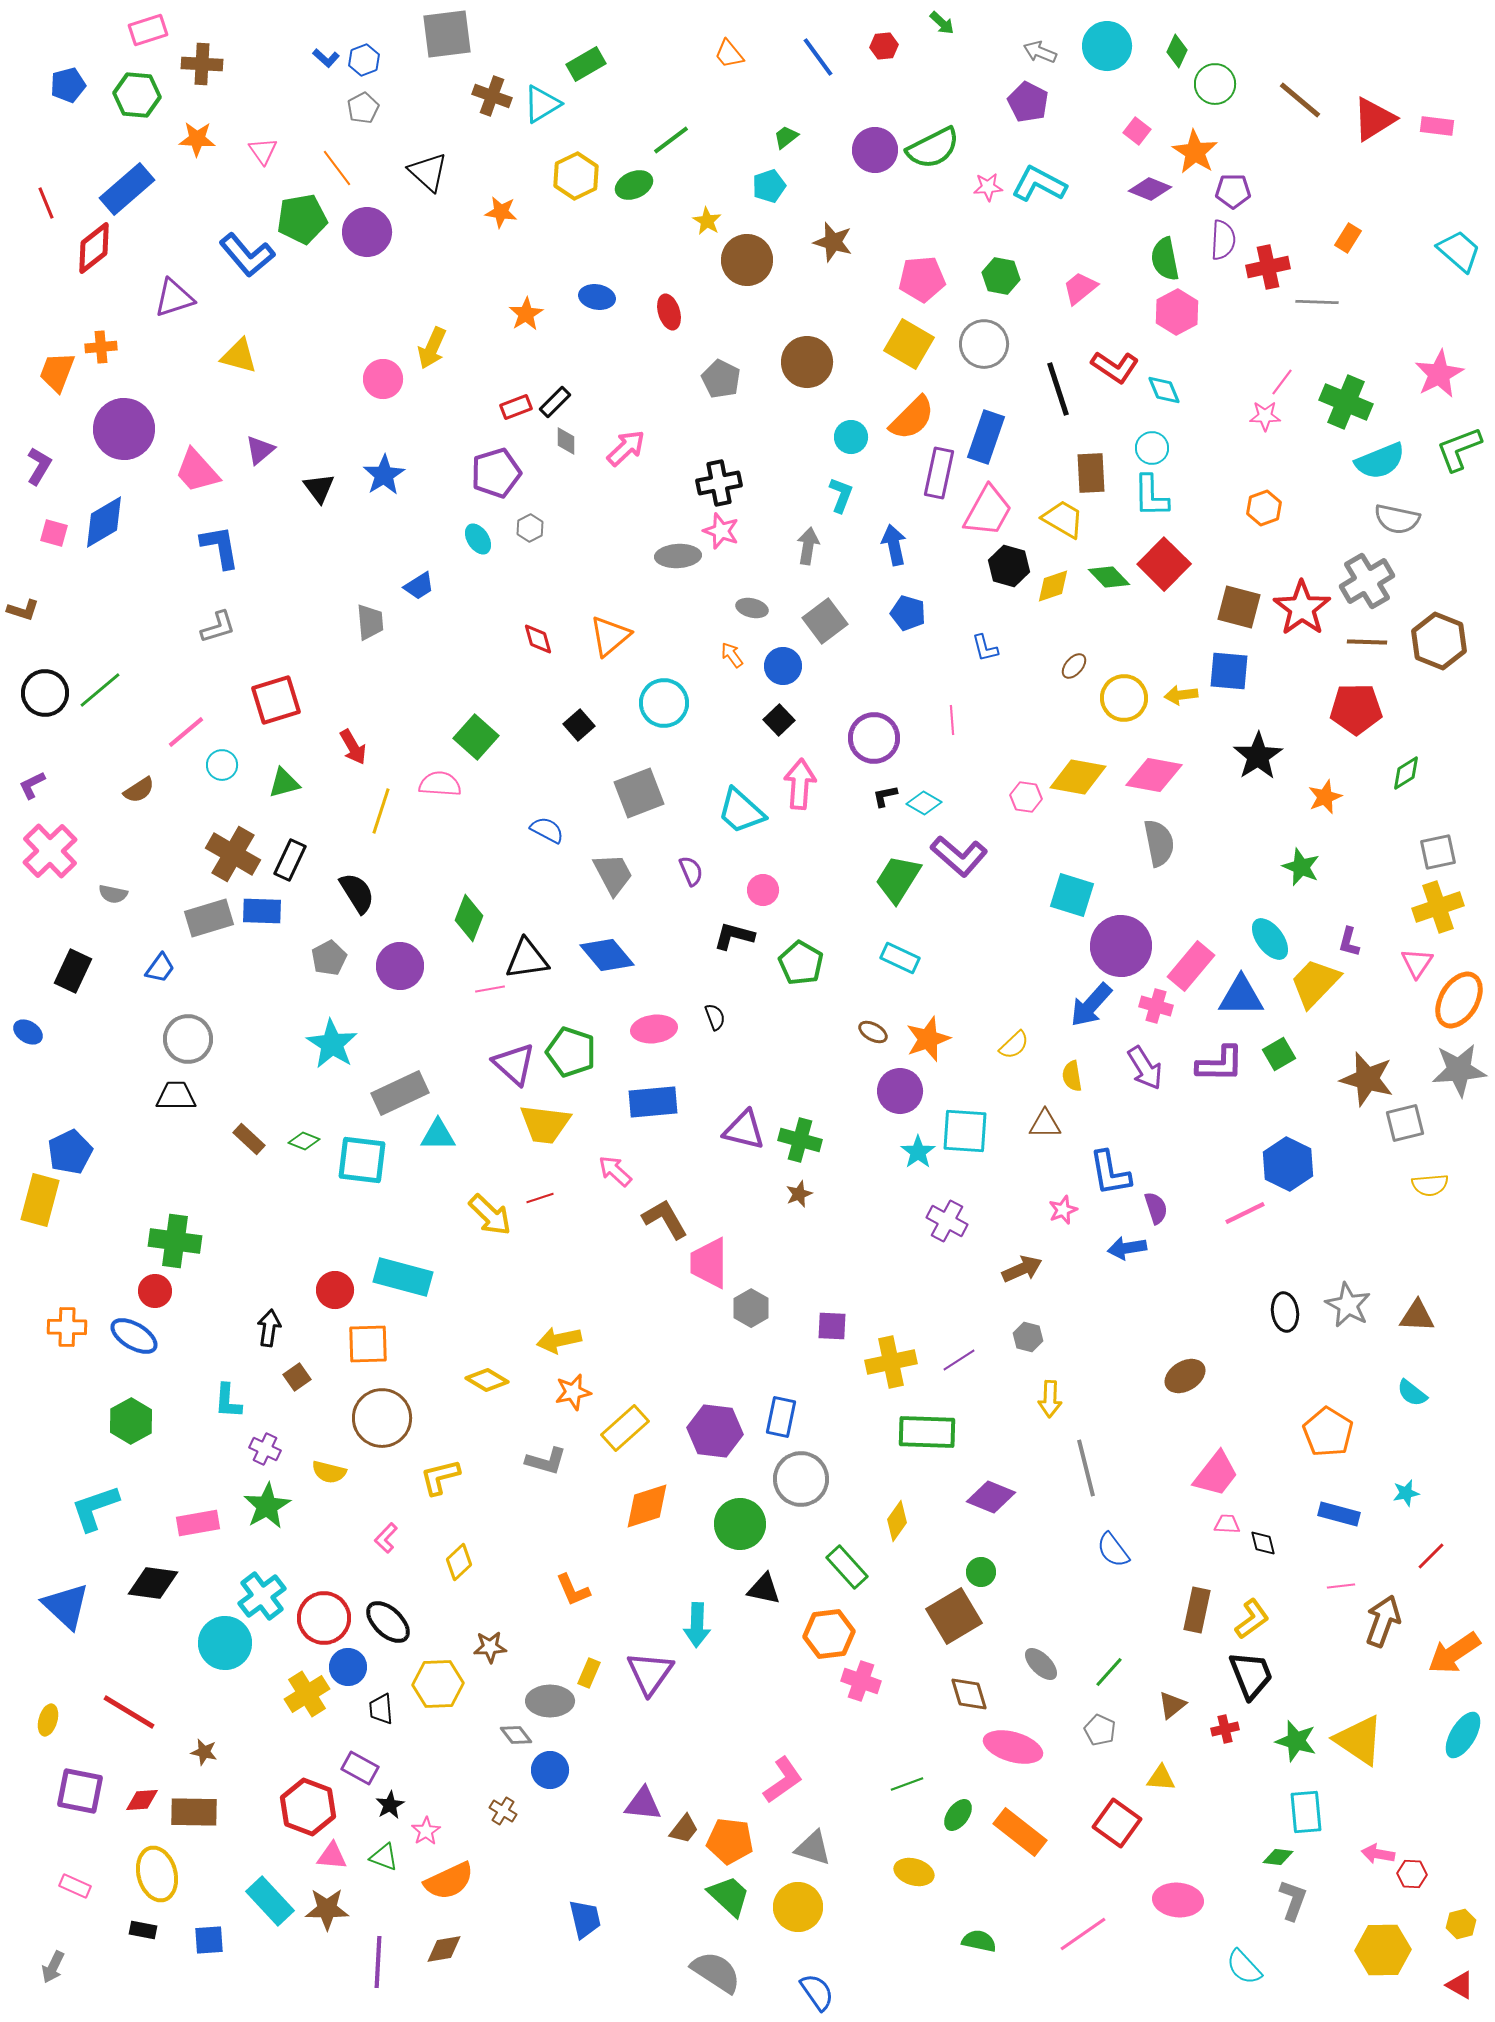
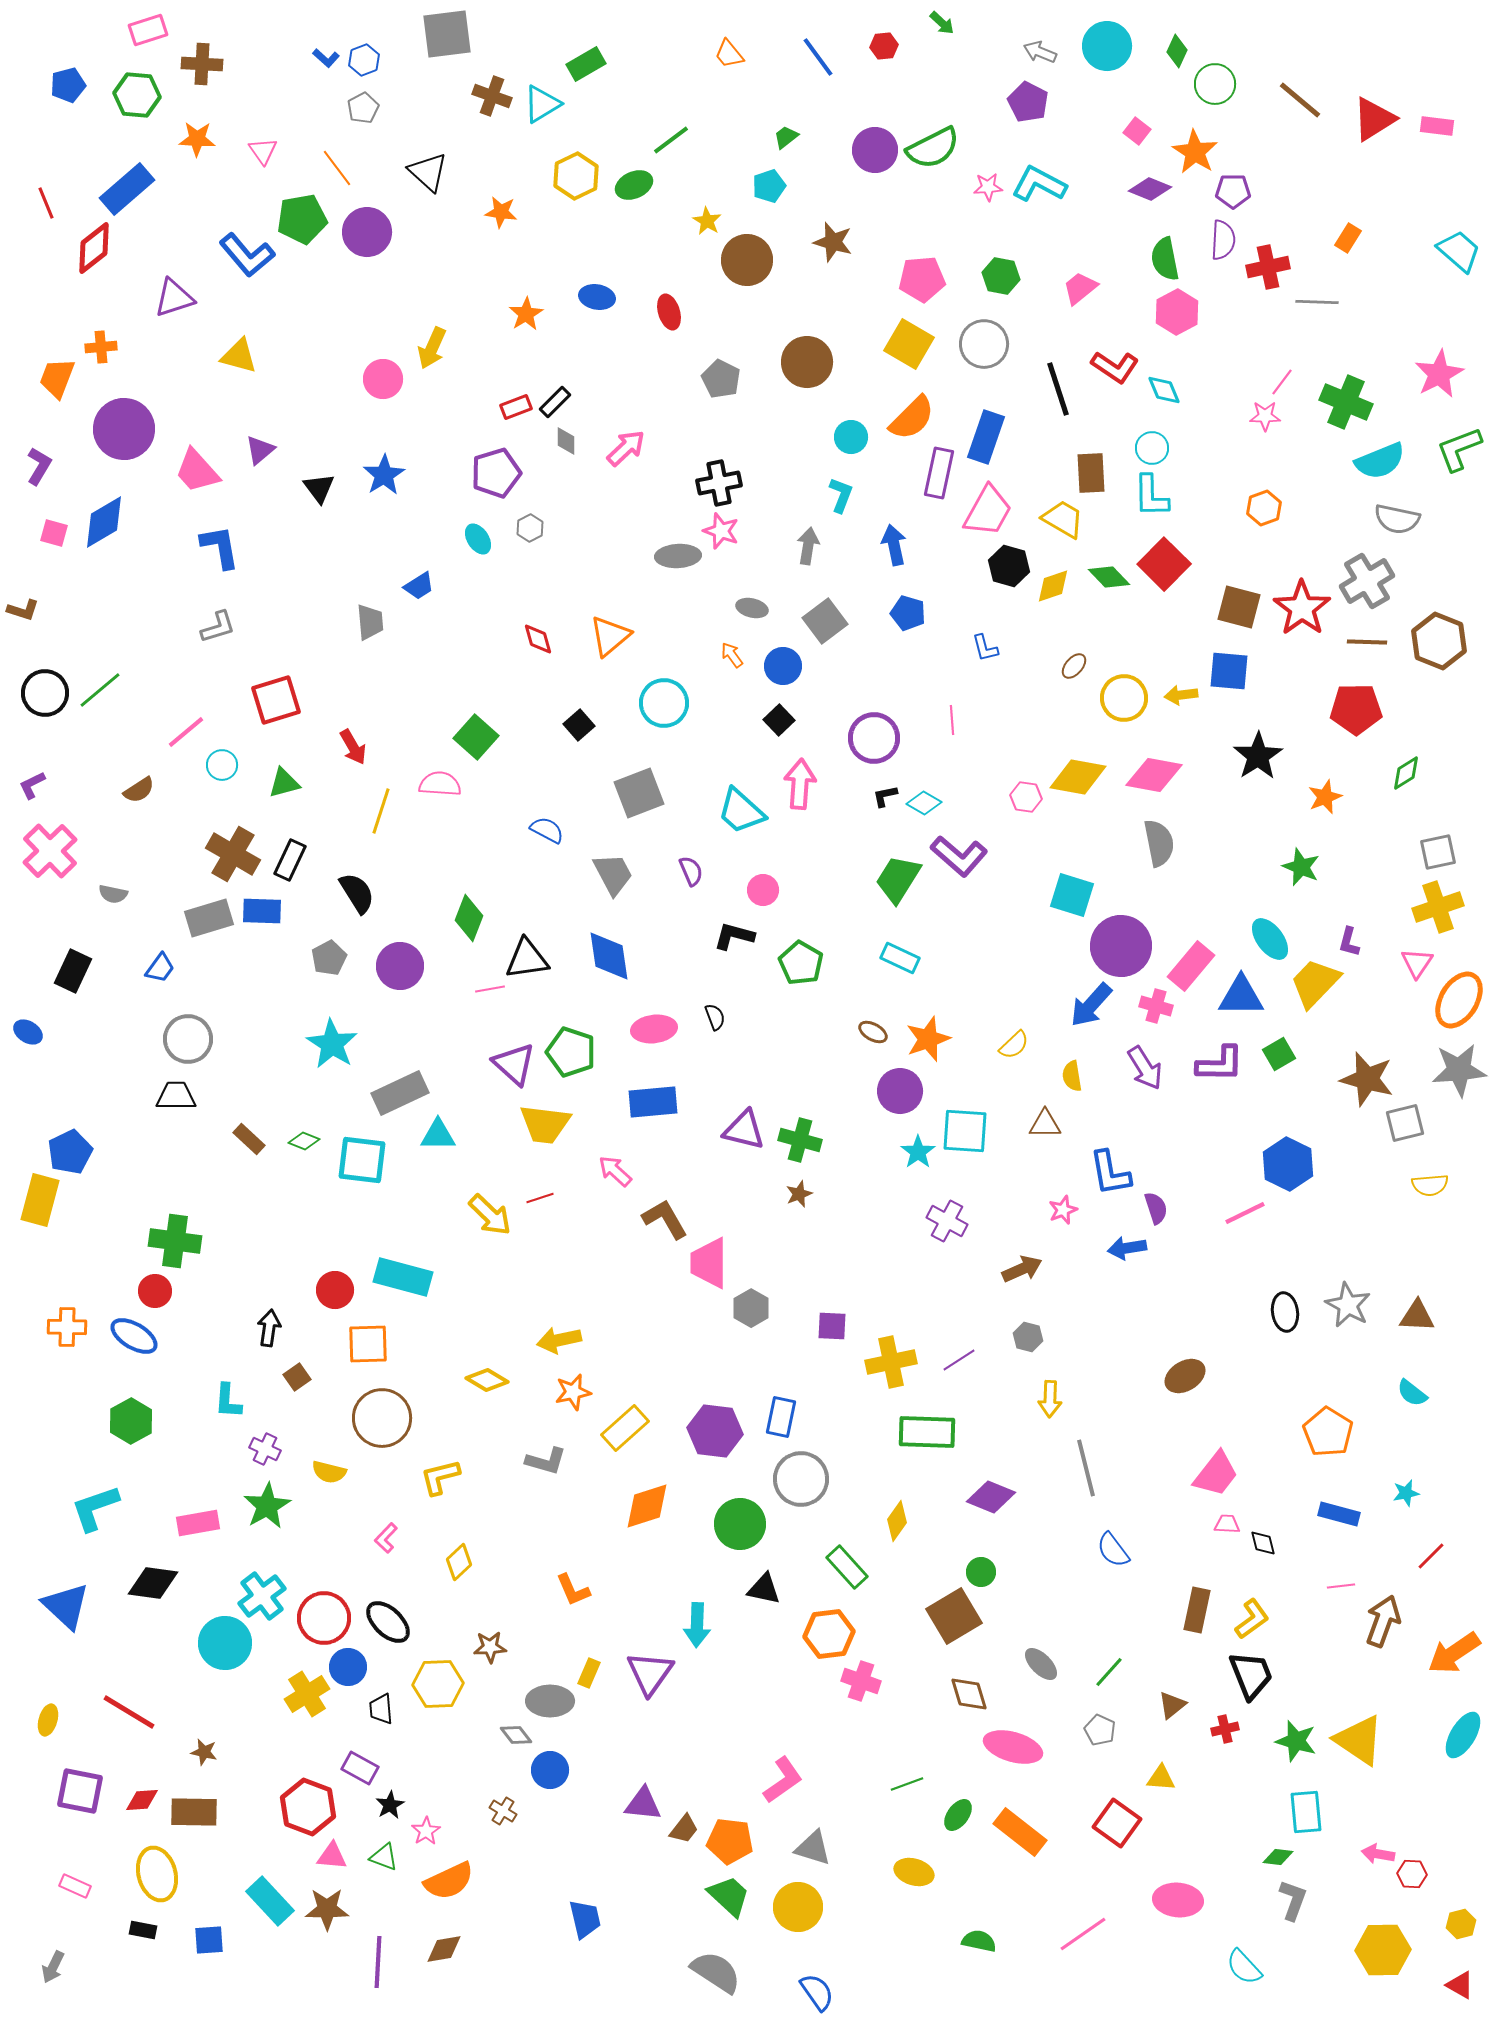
orange trapezoid at (57, 372): moved 6 px down
blue diamond at (607, 955): moved 2 px right, 1 px down; rotated 32 degrees clockwise
